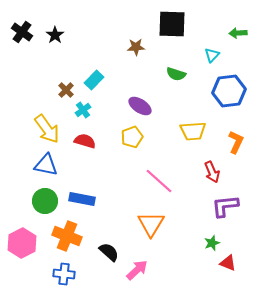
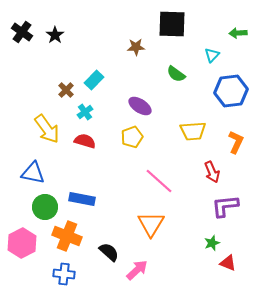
green semicircle: rotated 18 degrees clockwise
blue hexagon: moved 2 px right
cyan cross: moved 2 px right, 2 px down
blue triangle: moved 13 px left, 8 px down
green circle: moved 6 px down
